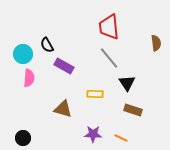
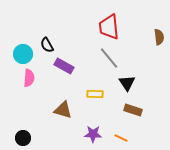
brown semicircle: moved 3 px right, 6 px up
brown triangle: moved 1 px down
